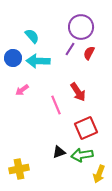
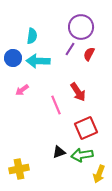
cyan semicircle: rotated 49 degrees clockwise
red semicircle: moved 1 px down
